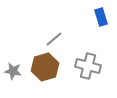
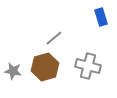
gray line: moved 1 px up
